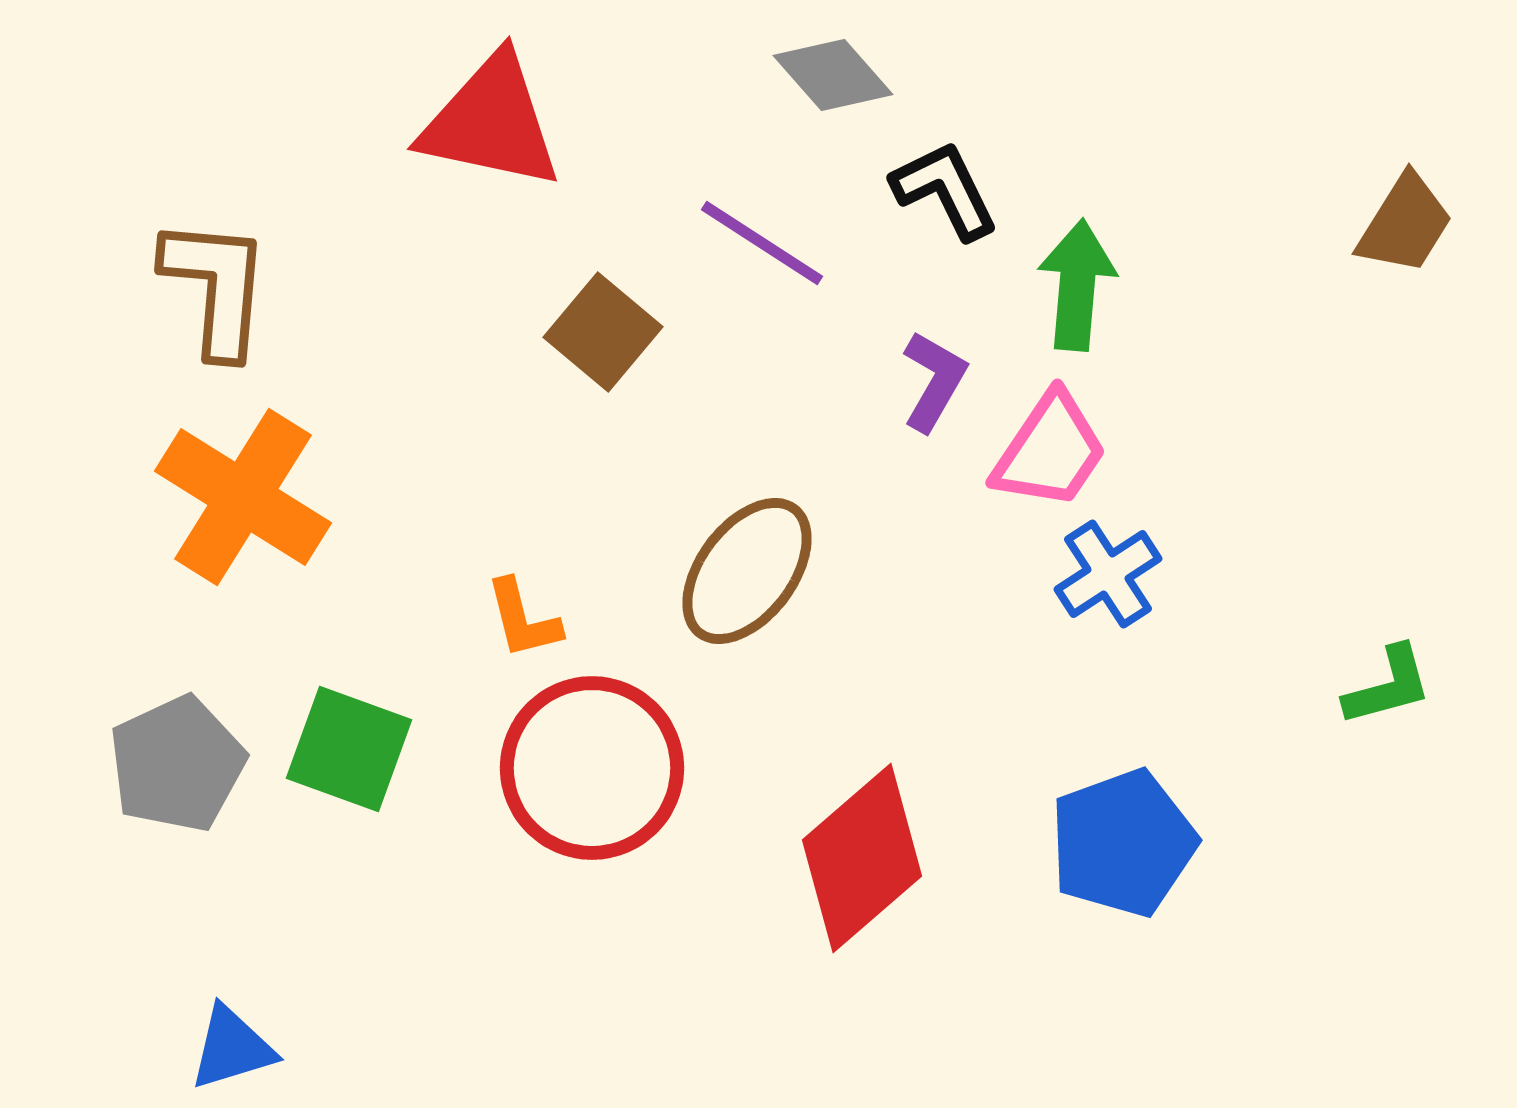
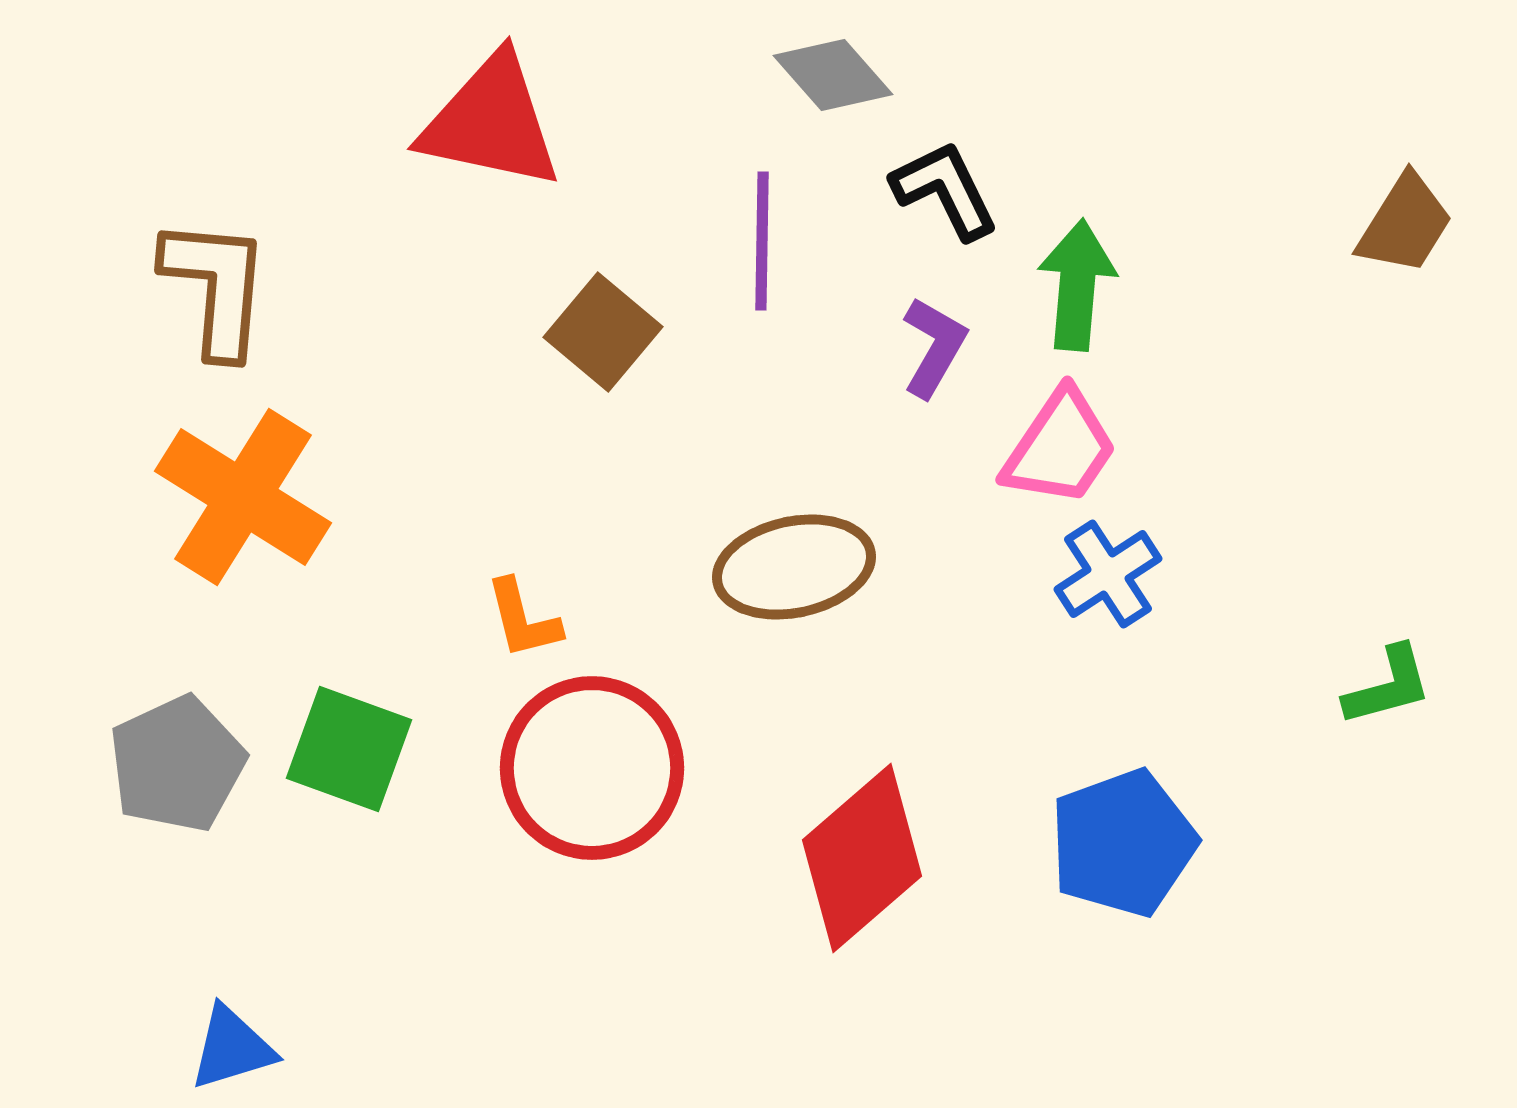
purple line: moved 2 px up; rotated 58 degrees clockwise
purple L-shape: moved 34 px up
pink trapezoid: moved 10 px right, 3 px up
brown ellipse: moved 47 px right, 4 px up; rotated 41 degrees clockwise
